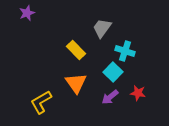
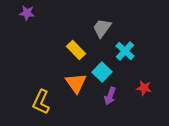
purple star: rotated 28 degrees clockwise
cyan cross: rotated 24 degrees clockwise
cyan square: moved 11 px left
red star: moved 6 px right, 5 px up
purple arrow: moved 1 px up; rotated 30 degrees counterclockwise
yellow L-shape: rotated 35 degrees counterclockwise
